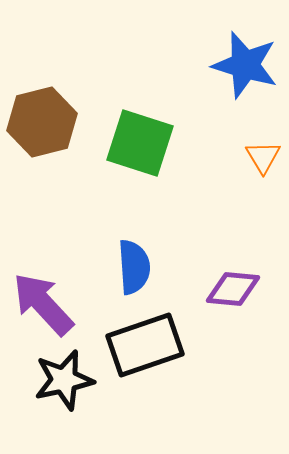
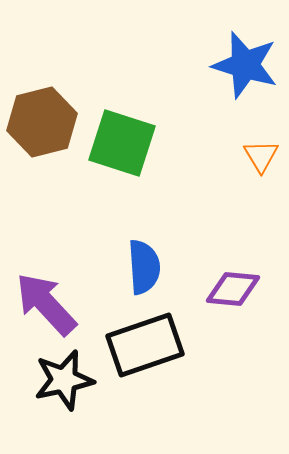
green square: moved 18 px left
orange triangle: moved 2 px left, 1 px up
blue semicircle: moved 10 px right
purple arrow: moved 3 px right
